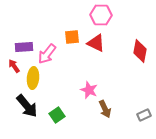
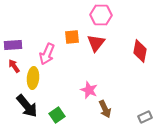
red triangle: rotated 42 degrees clockwise
purple rectangle: moved 11 px left, 2 px up
pink arrow: rotated 15 degrees counterclockwise
gray rectangle: moved 1 px right, 2 px down
